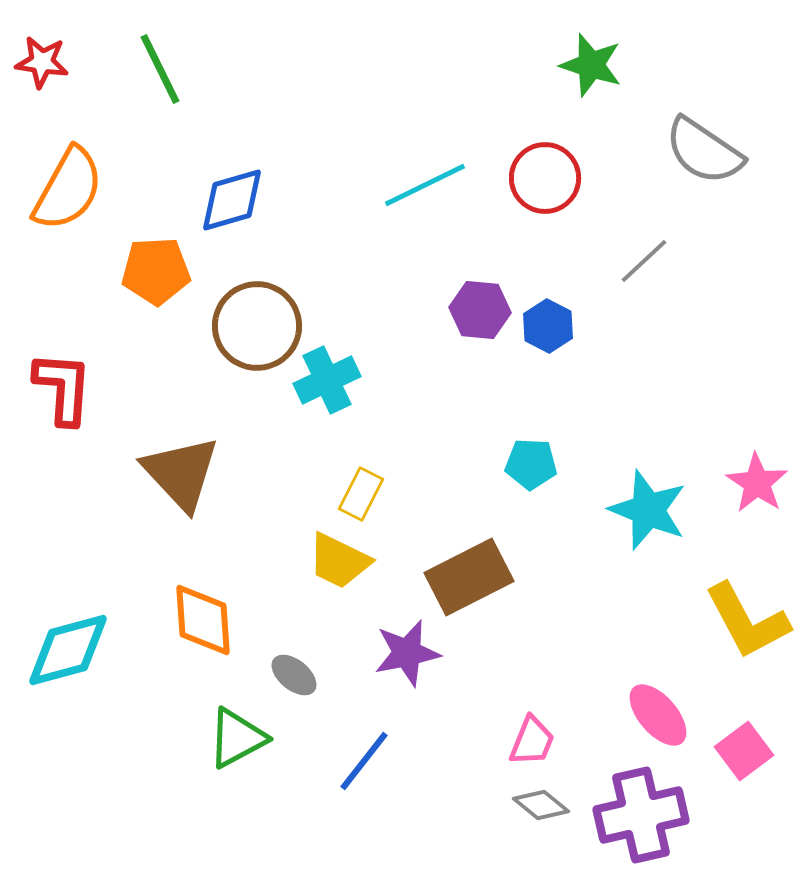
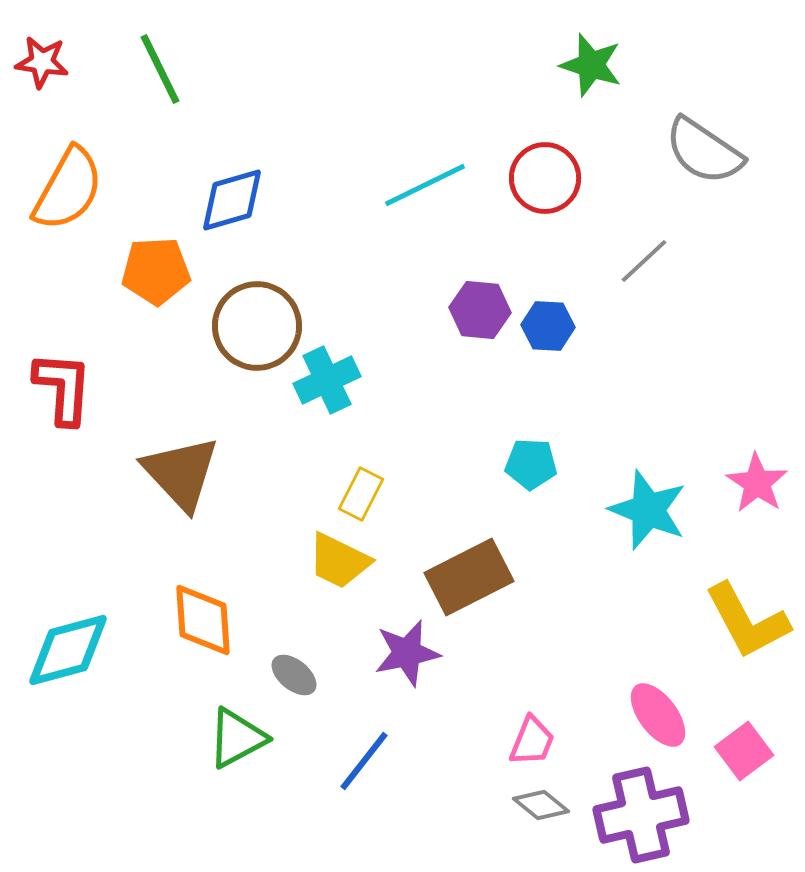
blue hexagon: rotated 24 degrees counterclockwise
pink ellipse: rotated 4 degrees clockwise
